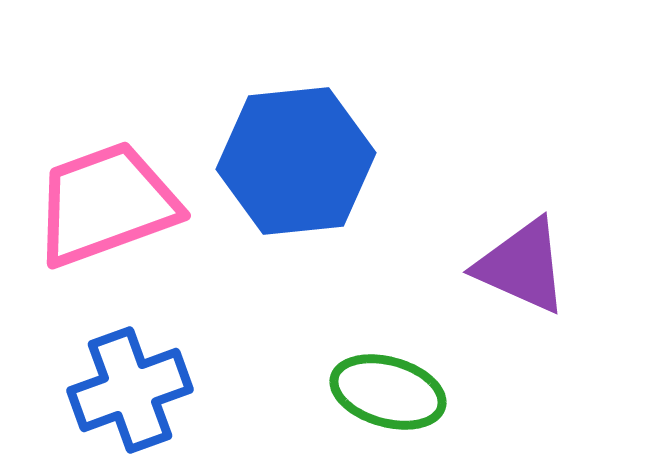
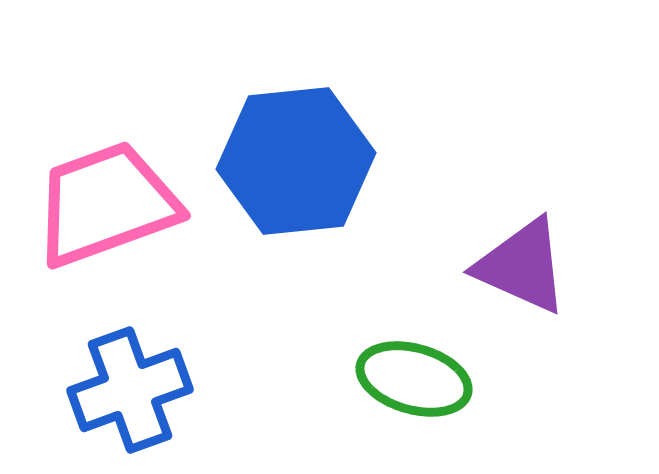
green ellipse: moved 26 px right, 13 px up
